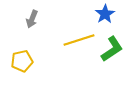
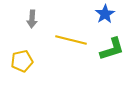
gray arrow: rotated 18 degrees counterclockwise
yellow line: moved 8 px left; rotated 32 degrees clockwise
green L-shape: rotated 16 degrees clockwise
